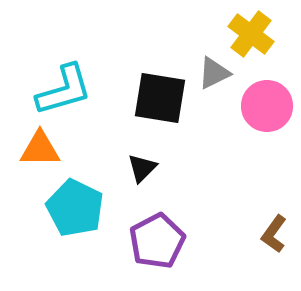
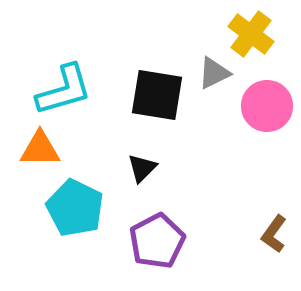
black square: moved 3 px left, 3 px up
